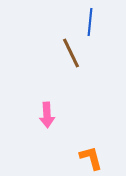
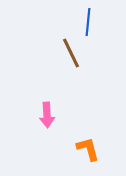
blue line: moved 2 px left
orange L-shape: moved 3 px left, 9 px up
